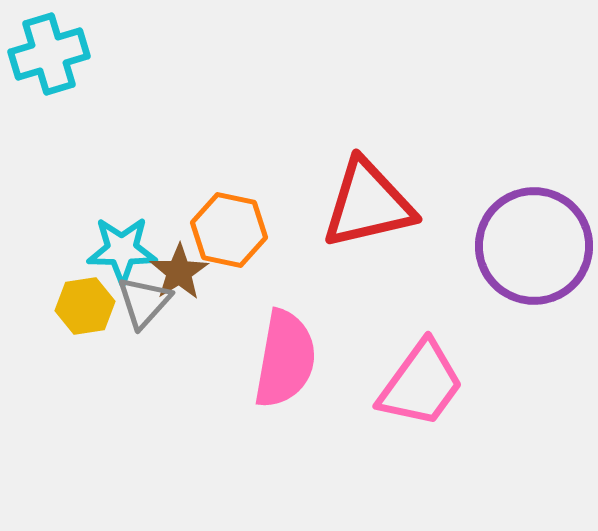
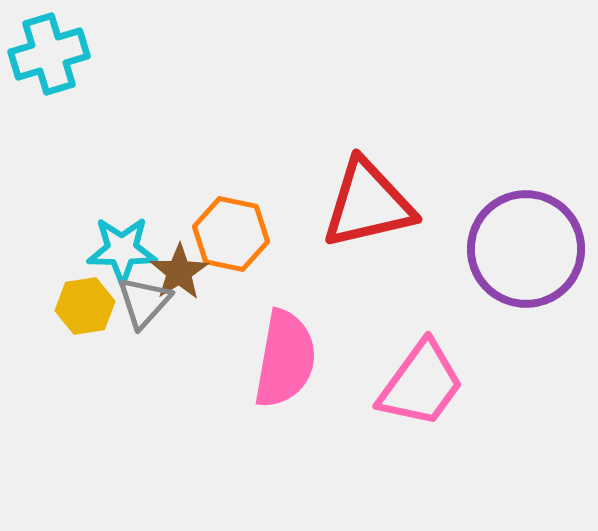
orange hexagon: moved 2 px right, 4 px down
purple circle: moved 8 px left, 3 px down
